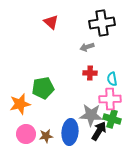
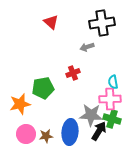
red cross: moved 17 px left; rotated 24 degrees counterclockwise
cyan semicircle: moved 1 px right, 3 px down
